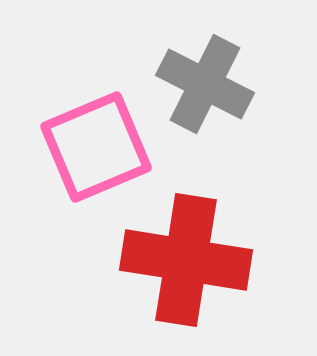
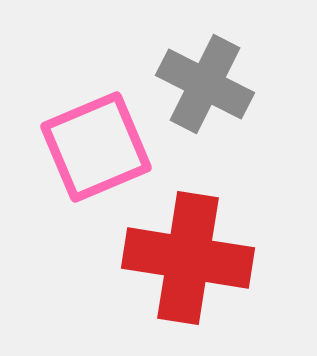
red cross: moved 2 px right, 2 px up
